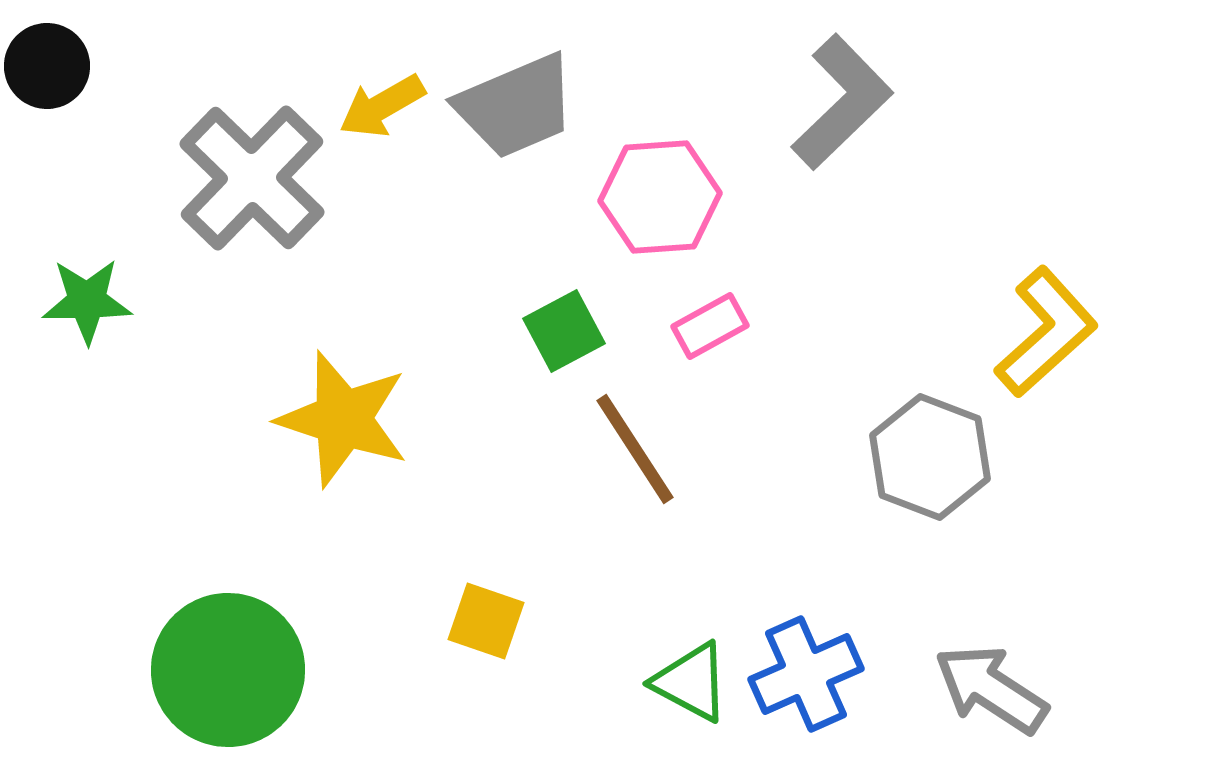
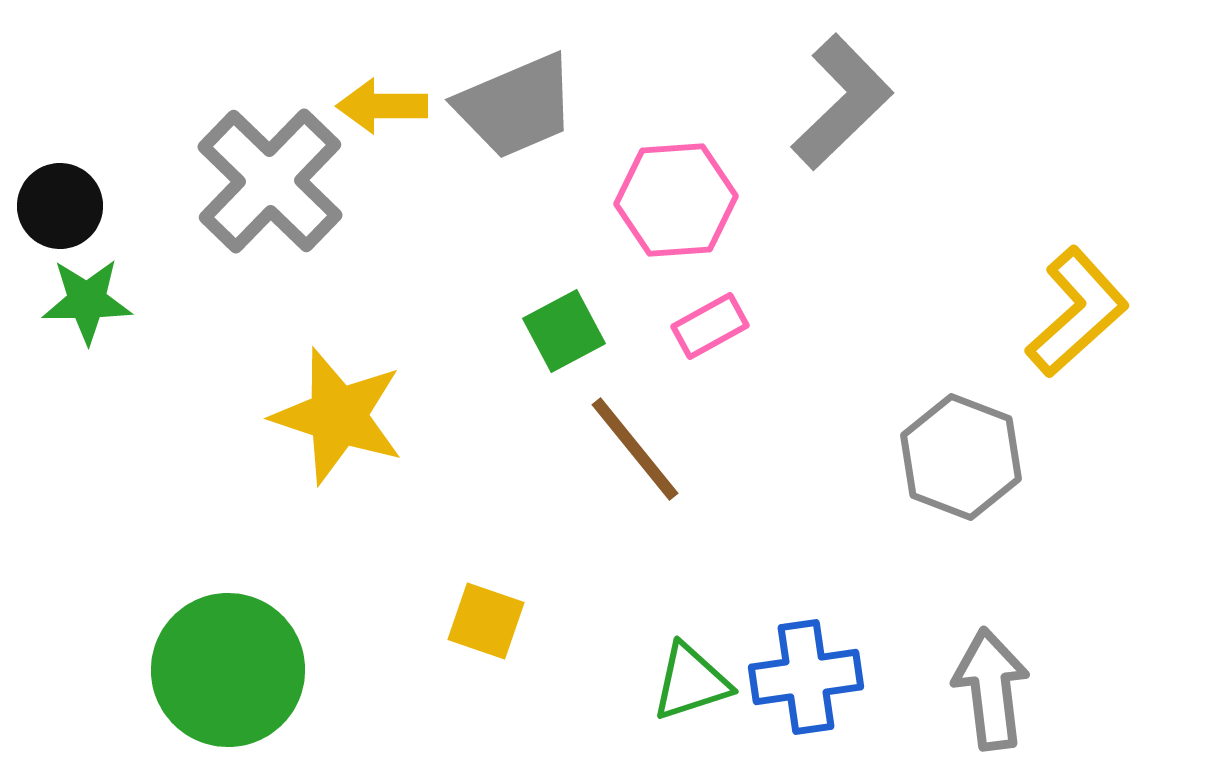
black circle: moved 13 px right, 140 px down
yellow arrow: rotated 30 degrees clockwise
gray cross: moved 18 px right, 3 px down
pink hexagon: moved 16 px right, 3 px down
yellow L-shape: moved 31 px right, 20 px up
yellow star: moved 5 px left, 3 px up
brown line: rotated 6 degrees counterclockwise
gray hexagon: moved 31 px right
blue cross: moved 3 px down; rotated 16 degrees clockwise
green triangle: rotated 46 degrees counterclockwise
gray arrow: rotated 50 degrees clockwise
